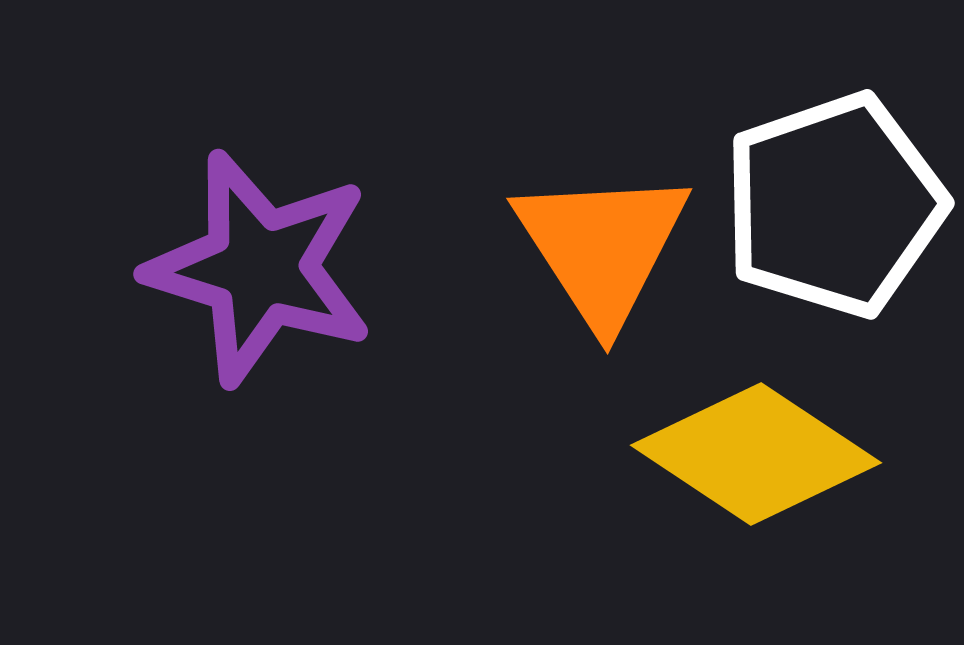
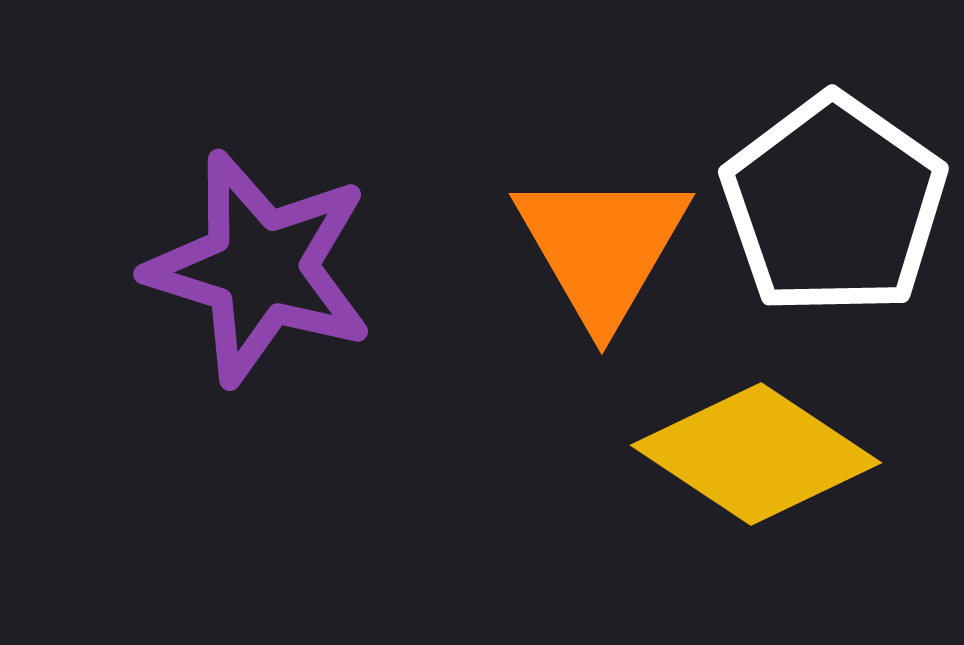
white pentagon: rotated 18 degrees counterclockwise
orange triangle: rotated 3 degrees clockwise
